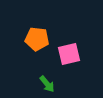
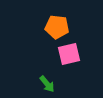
orange pentagon: moved 20 px right, 12 px up
